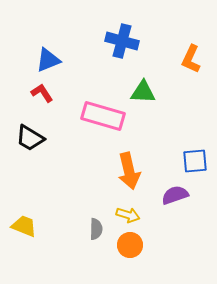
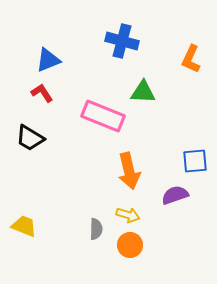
pink rectangle: rotated 6 degrees clockwise
